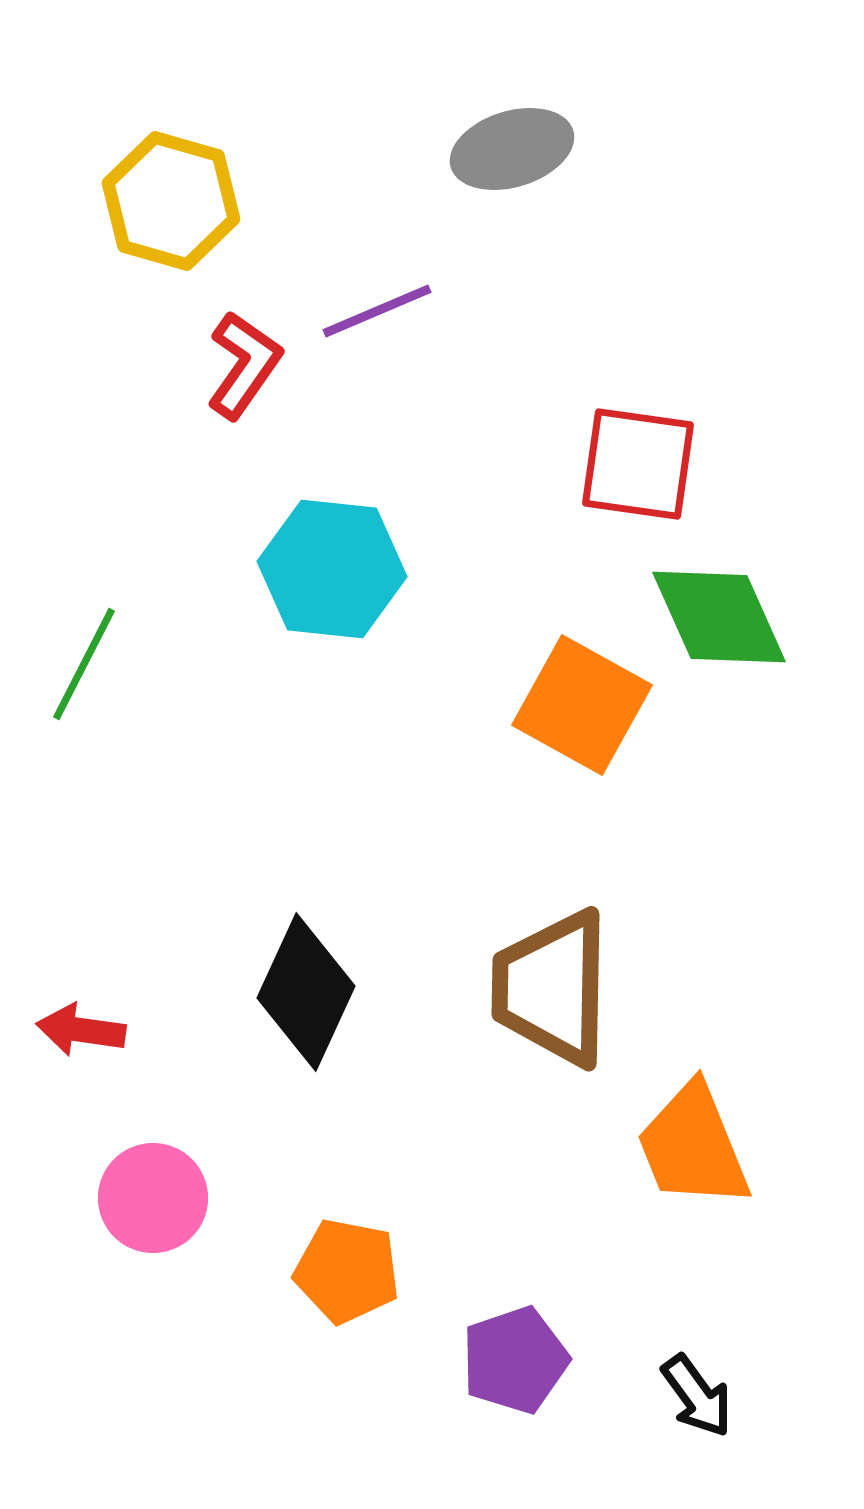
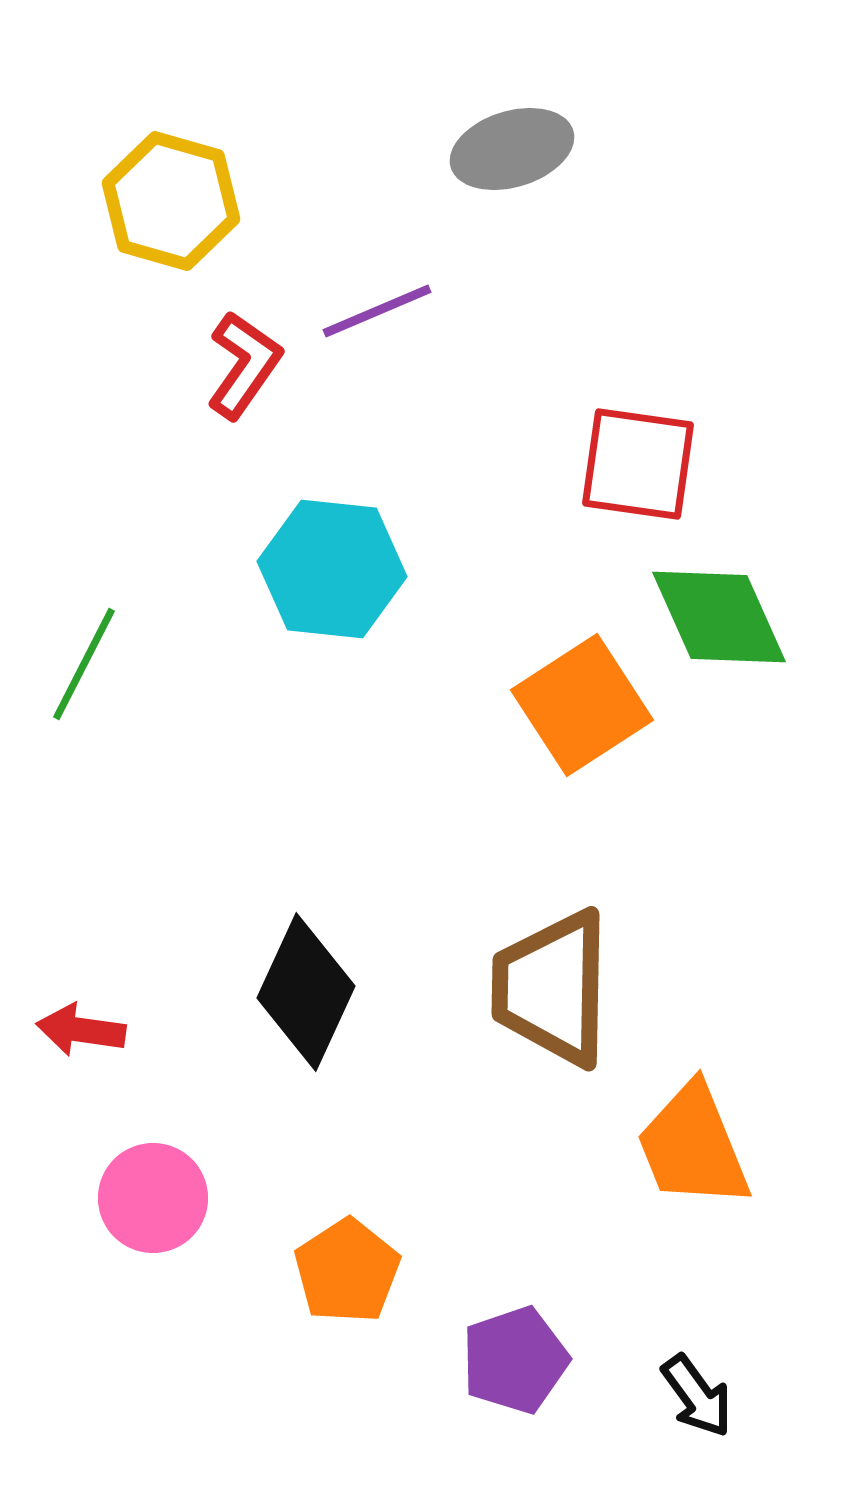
orange square: rotated 28 degrees clockwise
orange pentagon: rotated 28 degrees clockwise
